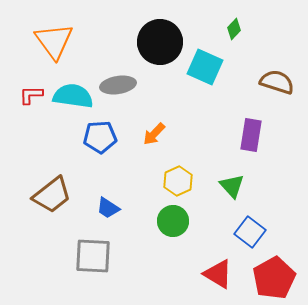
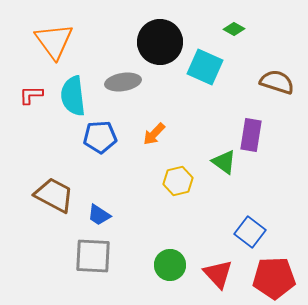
green diamond: rotated 75 degrees clockwise
gray ellipse: moved 5 px right, 3 px up
cyan semicircle: rotated 105 degrees counterclockwise
yellow hexagon: rotated 12 degrees clockwise
green triangle: moved 8 px left, 24 px up; rotated 12 degrees counterclockwise
brown trapezoid: moved 2 px right; rotated 114 degrees counterclockwise
blue trapezoid: moved 9 px left, 7 px down
green circle: moved 3 px left, 44 px down
red triangle: rotated 16 degrees clockwise
red pentagon: rotated 27 degrees clockwise
